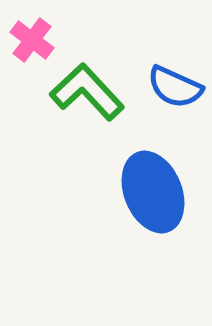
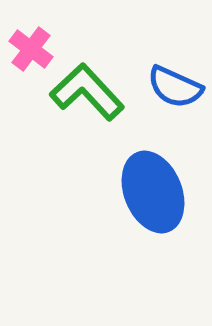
pink cross: moved 1 px left, 9 px down
